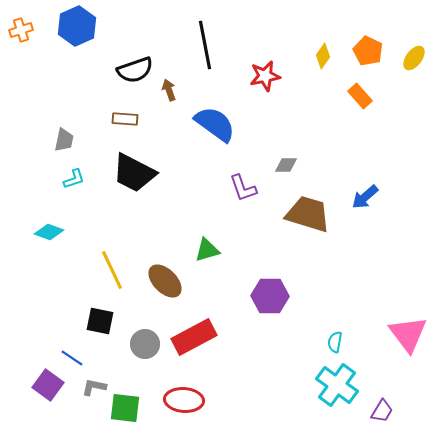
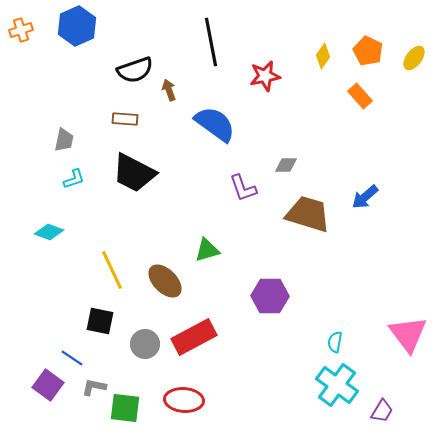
black line: moved 6 px right, 3 px up
